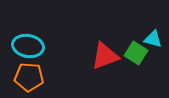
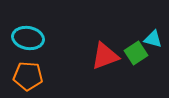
cyan ellipse: moved 8 px up
green square: rotated 25 degrees clockwise
orange pentagon: moved 1 px left, 1 px up
